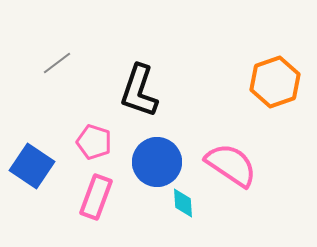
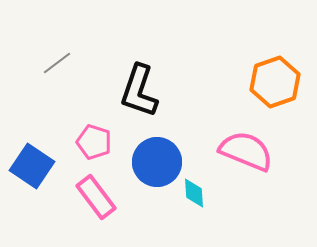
pink semicircle: moved 15 px right, 14 px up; rotated 12 degrees counterclockwise
pink rectangle: rotated 57 degrees counterclockwise
cyan diamond: moved 11 px right, 10 px up
